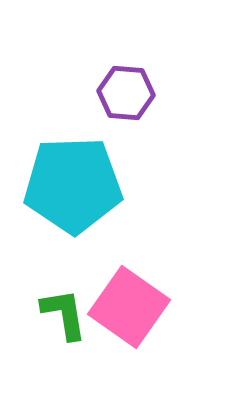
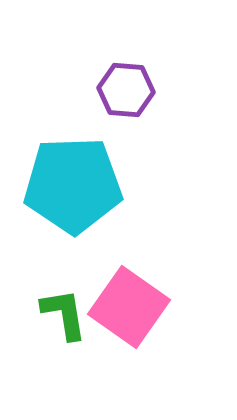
purple hexagon: moved 3 px up
